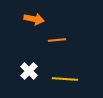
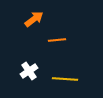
orange arrow: rotated 48 degrees counterclockwise
white cross: rotated 12 degrees clockwise
